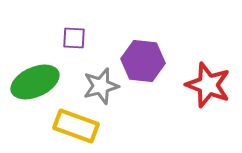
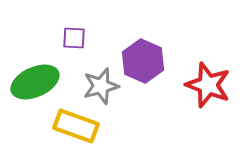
purple hexagon: rotated 18 degrees clockwise
